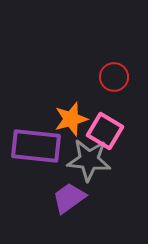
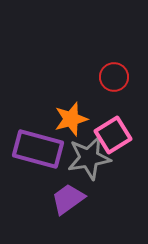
pink square: moved 8 px right, 4 px down; rotated 27 degrees clockwise
purple rectangle: moved 2 px right, 3 px down; rotated 9 degrees clockwise
gray star: moved 2 px up; rotated 15 degrees counterclockwise
purple trapezoid: moved 1 px left, 1 px down
